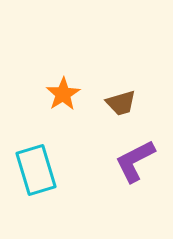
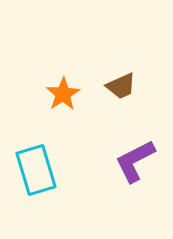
brown trapezoid: moved 17 px up; rotated 8 degrees counterclockwise
